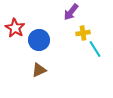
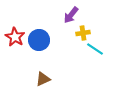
purple arrow: moved 3 px down
red star: moved 9 px down
cyan line: rotated 24 degrees counterclockwise
brown triangle: moved 4 px right, 9 px down
